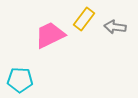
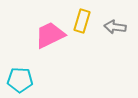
yellow rectangle: moved 2 px left, 2 px down; rotated 20 degrees counterclockwise
